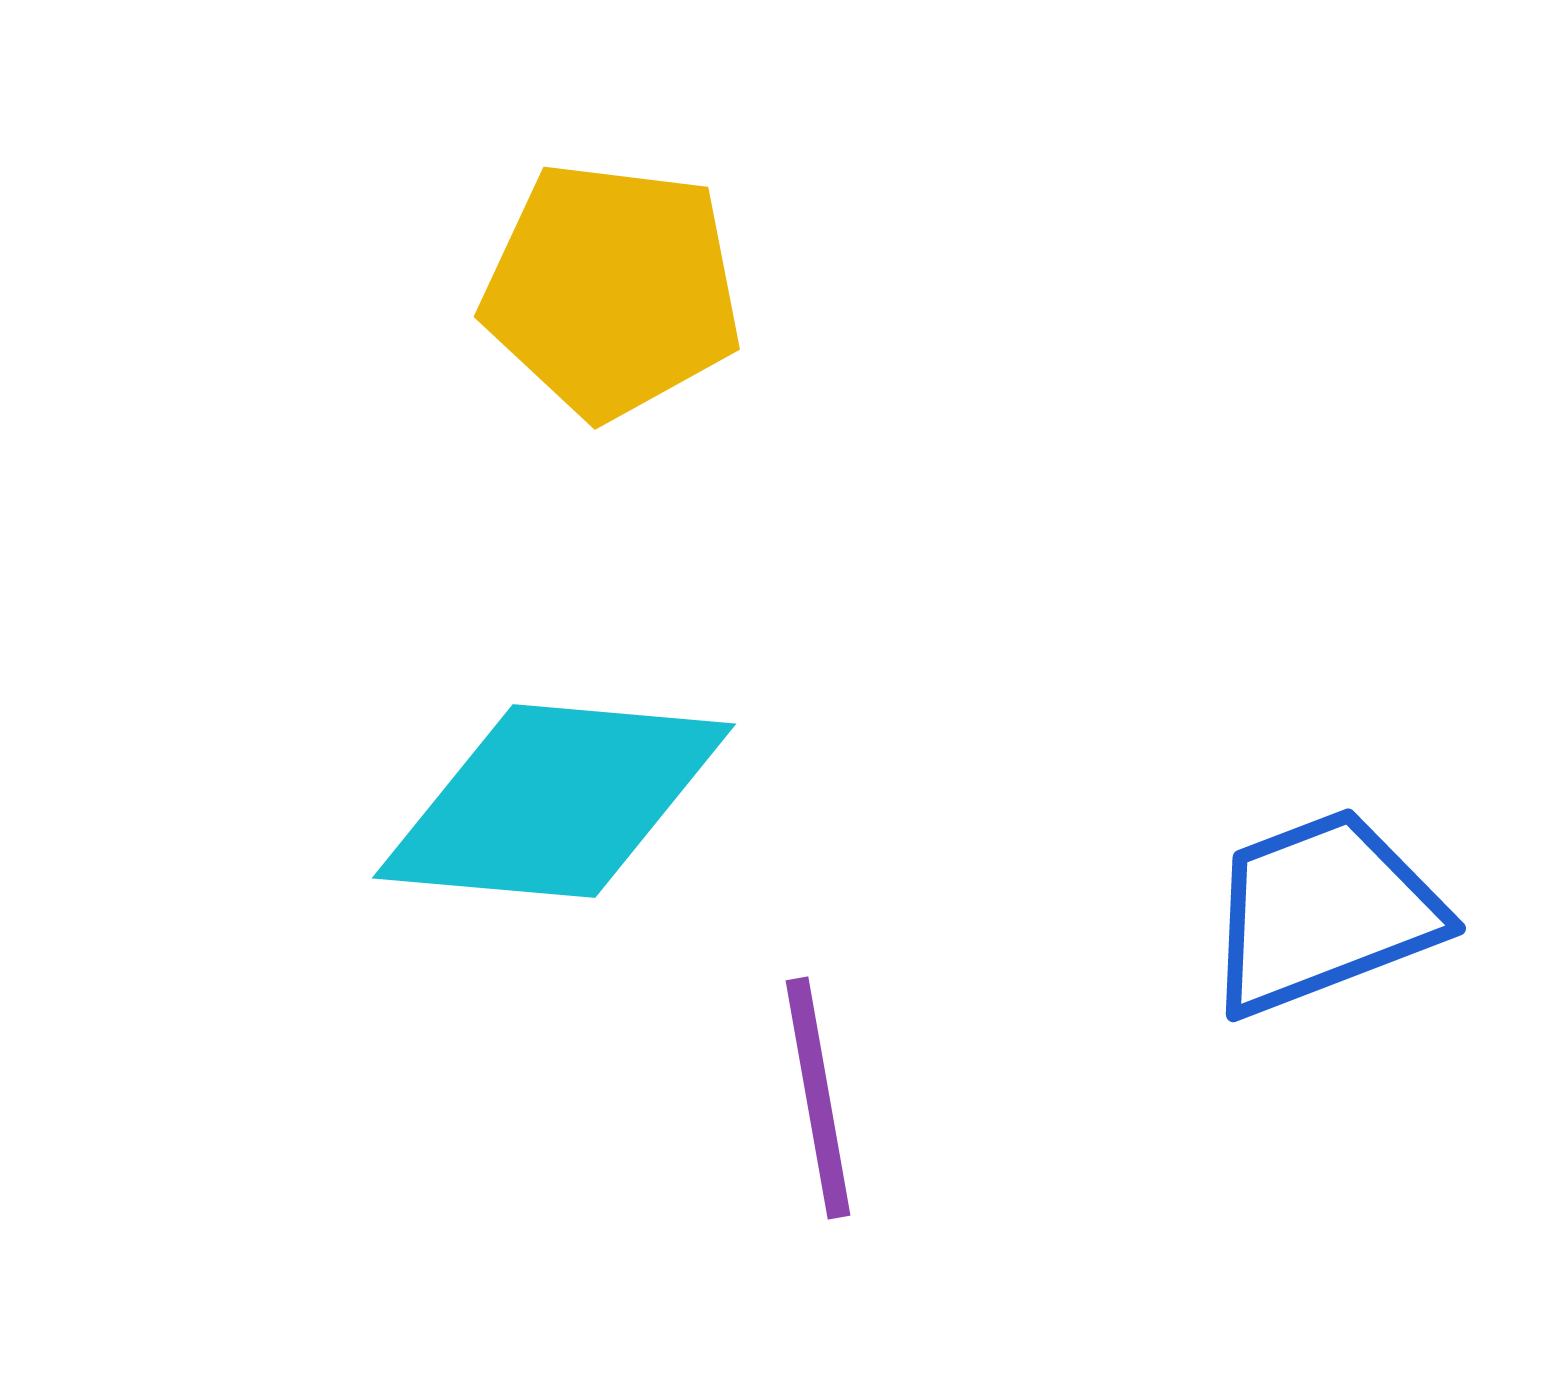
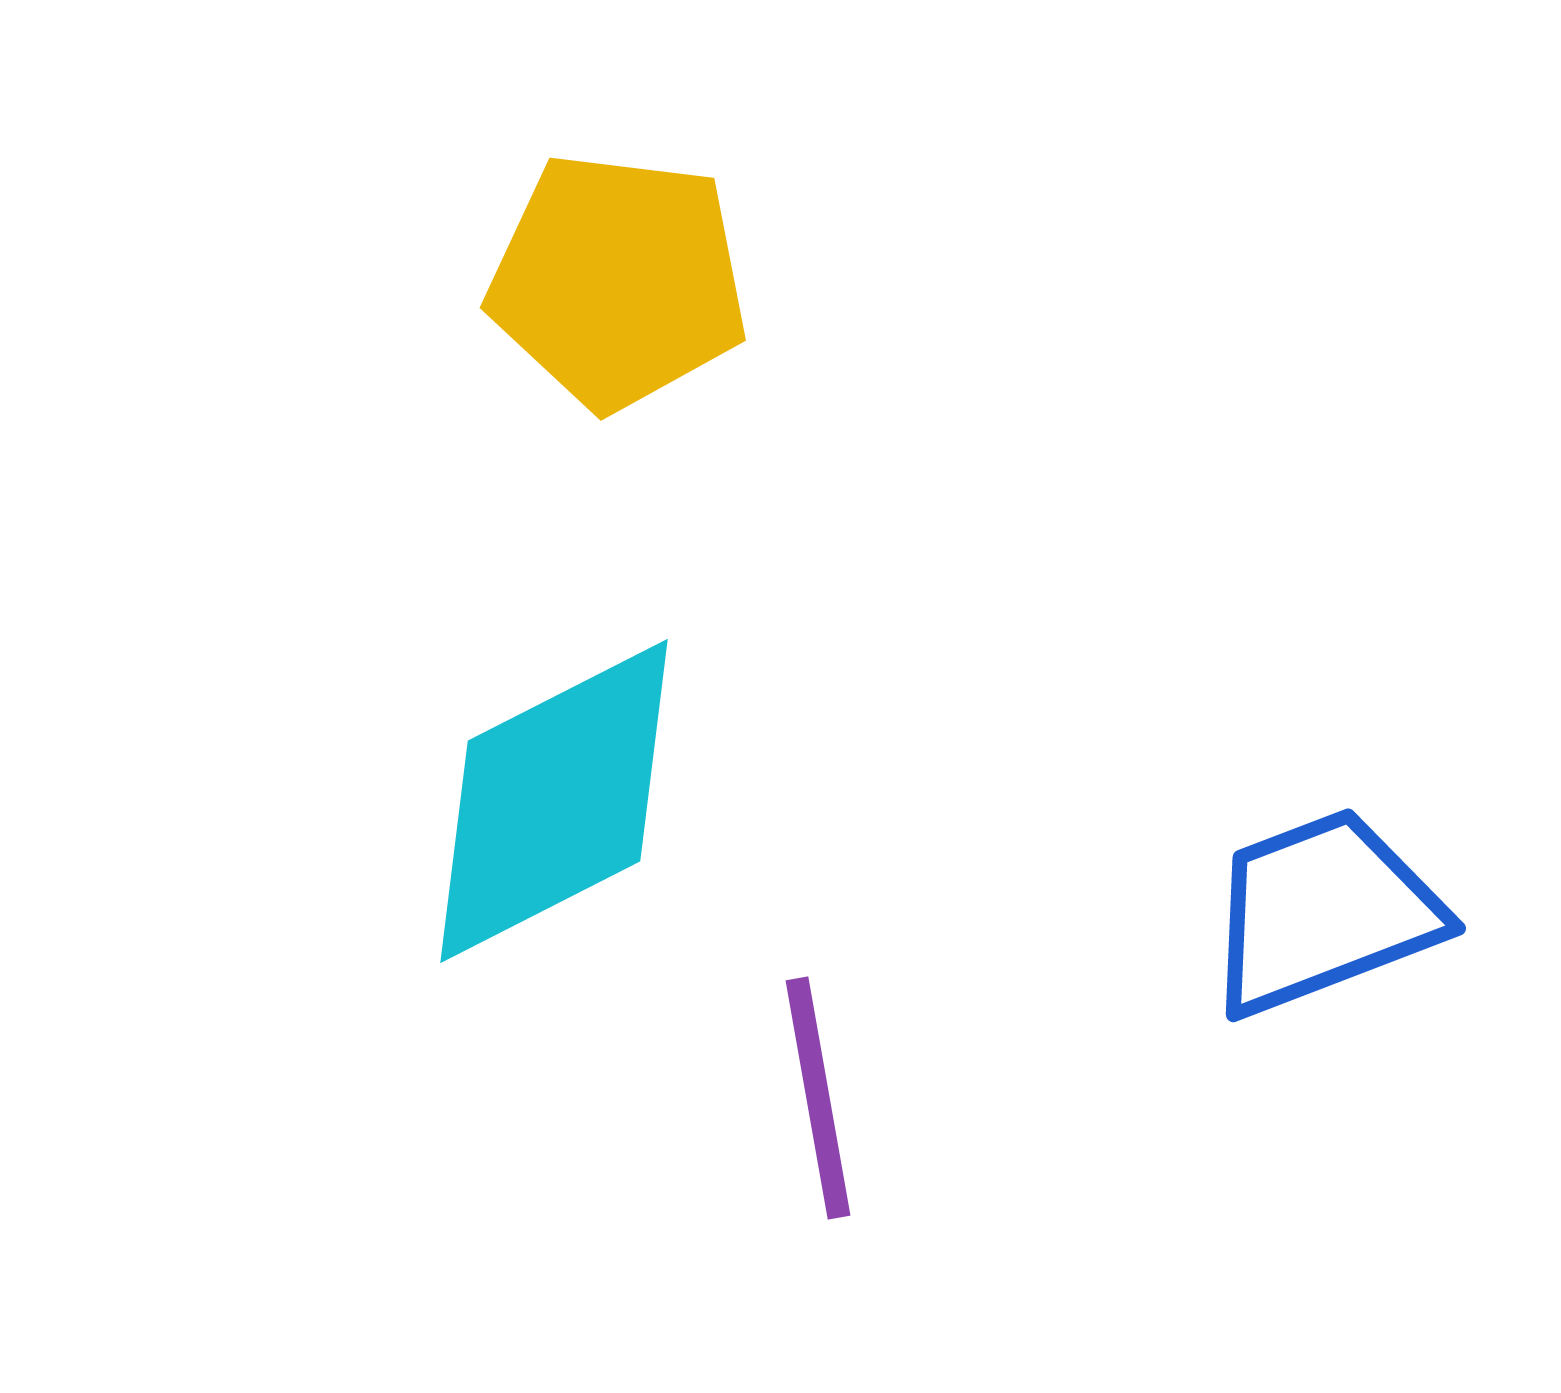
yellow pentagon: moved 6 px right, 9 px up
cyan diamond: rotated 32 degrees counterclockwise
